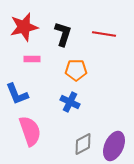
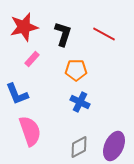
red line: rotated 20 degrees clockwise
pink rectangle: rotated 49 degrees counterclockwise
blue cross: moved 10 px right
gray diamond: moved 4 px left, 3 px down
